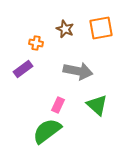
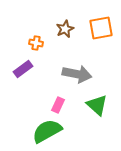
brown star: rotated 24 degrees clockwise
gray arrow: moved 1 px left, 3 px down
green semicircle: rotated 8 degrees clockwise
